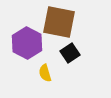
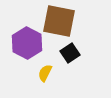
brown square: moved 1 px up
yellow semicircle: rotated 42 degrees clockwise
